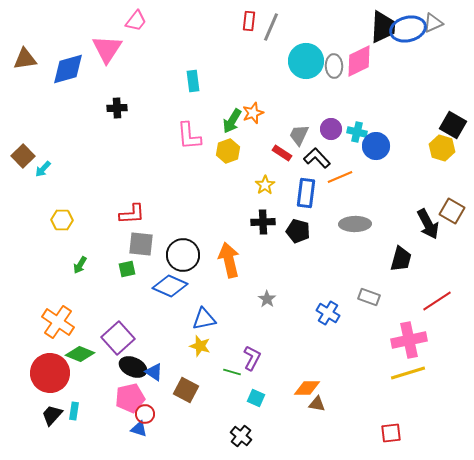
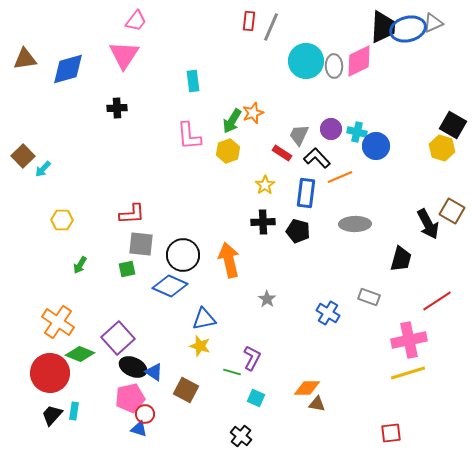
pink triangle at (107, 49): moved 17 px right, 6 px down
